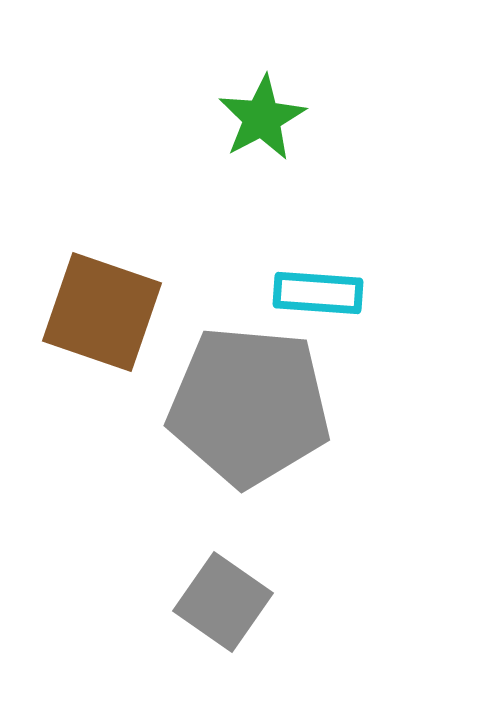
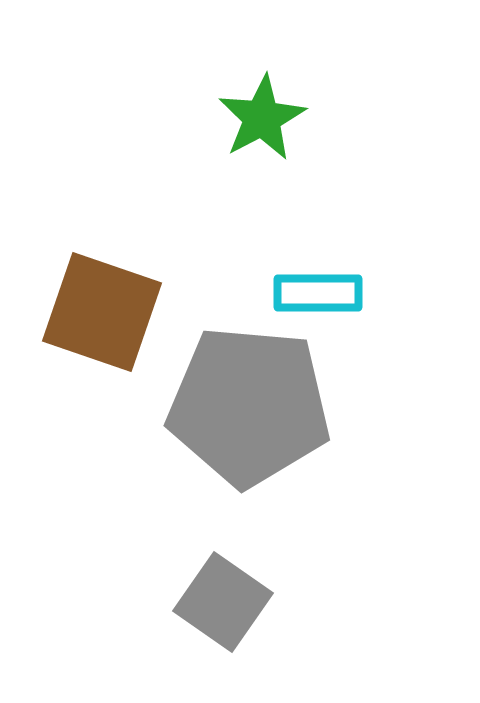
cyan rectangle: rotated 4 degrees counterclockwise
